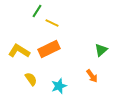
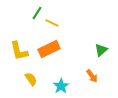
green line: moved 2 px down
yellow L-shape: rotated 135 degrees counterclockwise
cyan star: moved 2 px right; rotated 14 degrees counterclockwise
